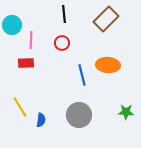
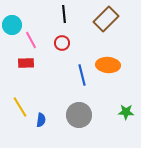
pink line: rotated 30 degrees counterclockwise
